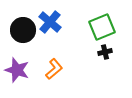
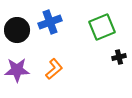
blue cross: rotated 30 degrees clockwise
black circle: moved 6 px left
black cross: moved 14 px right, 5 px down
purple star: rotated 20 degrees counterclockwise
